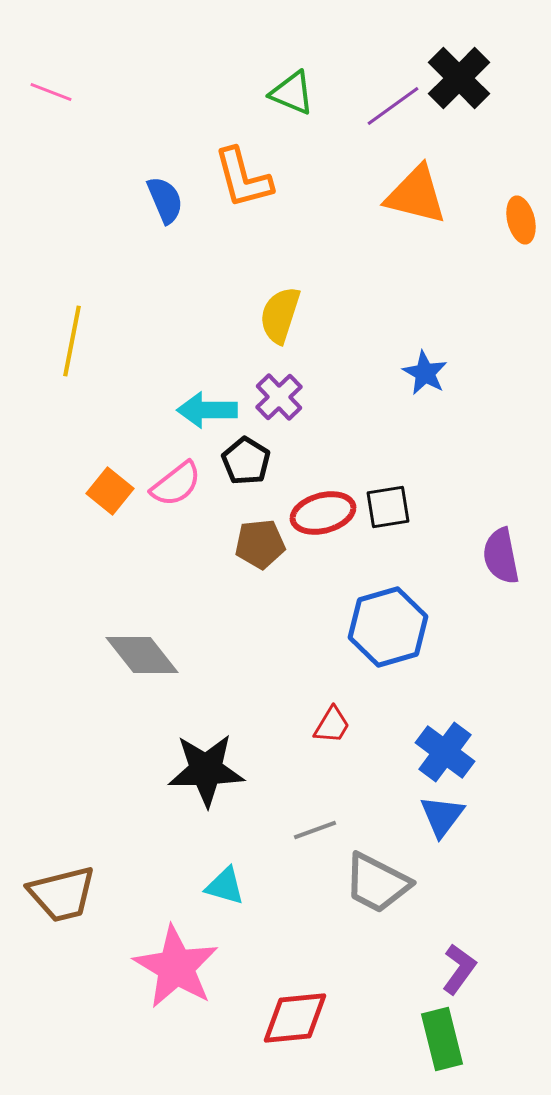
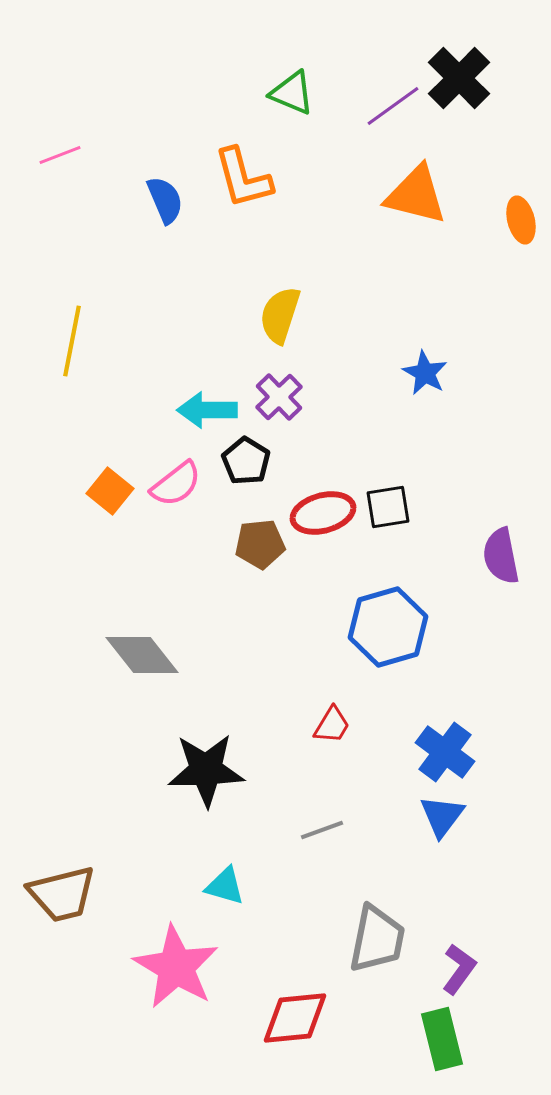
pink line: moved 9 px right, 63 px down; rotated 42 degrees counterclockwise
gray line: moved 7 px right
gray trapezoid: moved 56 px down; rotated 106 degrees counterclockwise
